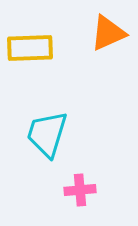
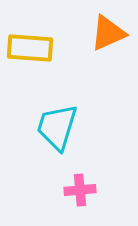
yellow rectangle: rotated 6 degrees clockwise
cyan trapezoid: moved 10 px right, 7 px up
